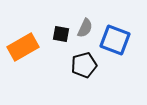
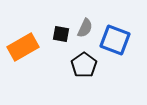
black pentagon: rotated 20 degrees counterclockwise
